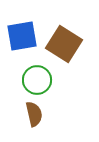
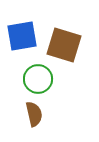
brown square: moved 1 px down; rotated 15 degrees counterclockwise
green circle: moved 1 px right, 1 px up
